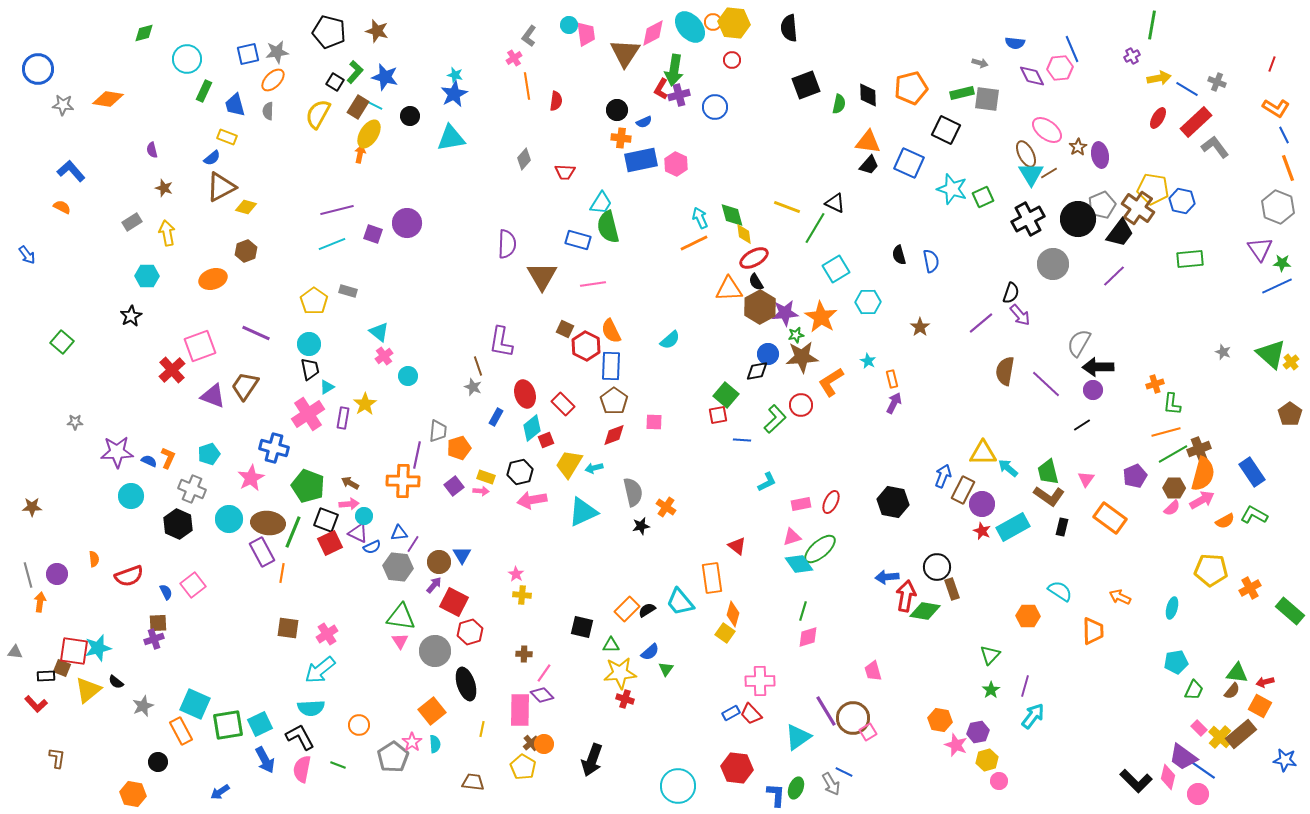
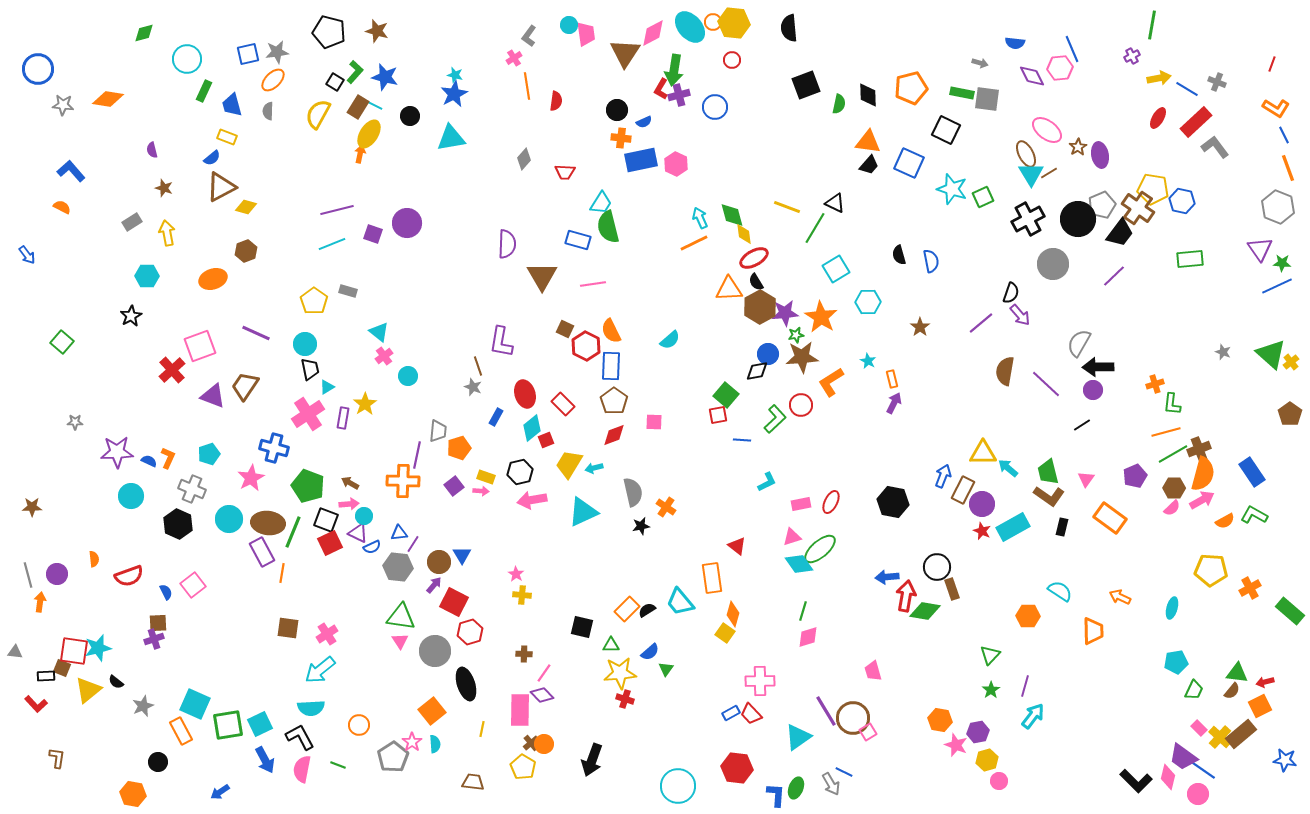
green rectangle at (962, 93): rotated 25 degrees clockwise
blue trapezoid at (235, 105): moved 3 px left
cyan circle at (309, 344): moved 4 px left
orange square at (1260, 706): rotated 35 degrees clockwise
